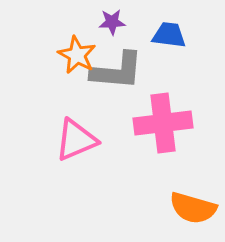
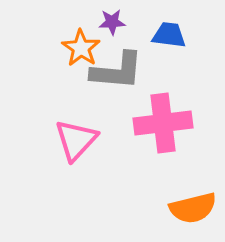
orange star: moved 4 px right, 7 px up; rotated 6 degrees clockwise
pink triangle: rotated 24 degrees counterclockwise
orange semicircle: rotated 30 degrees counterclockwise
